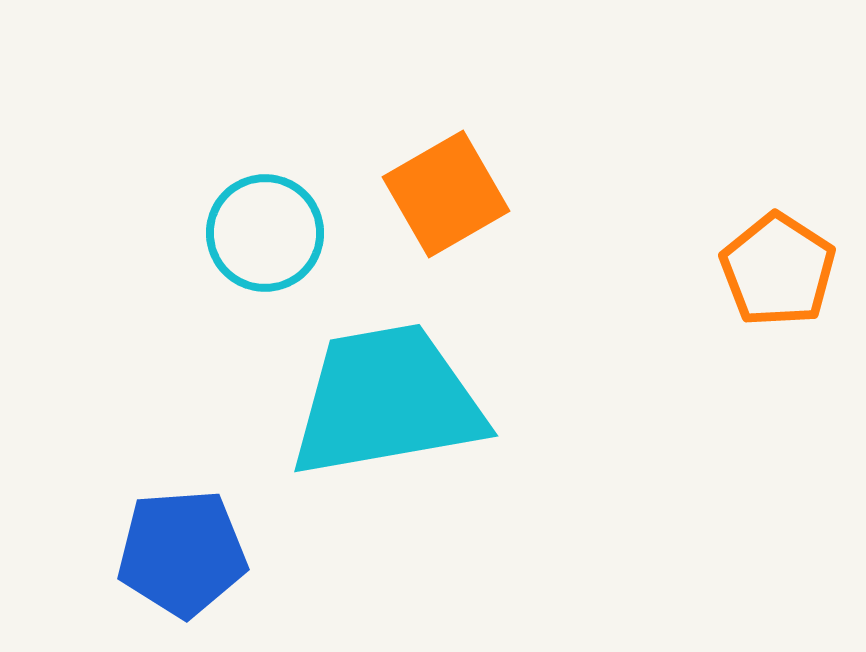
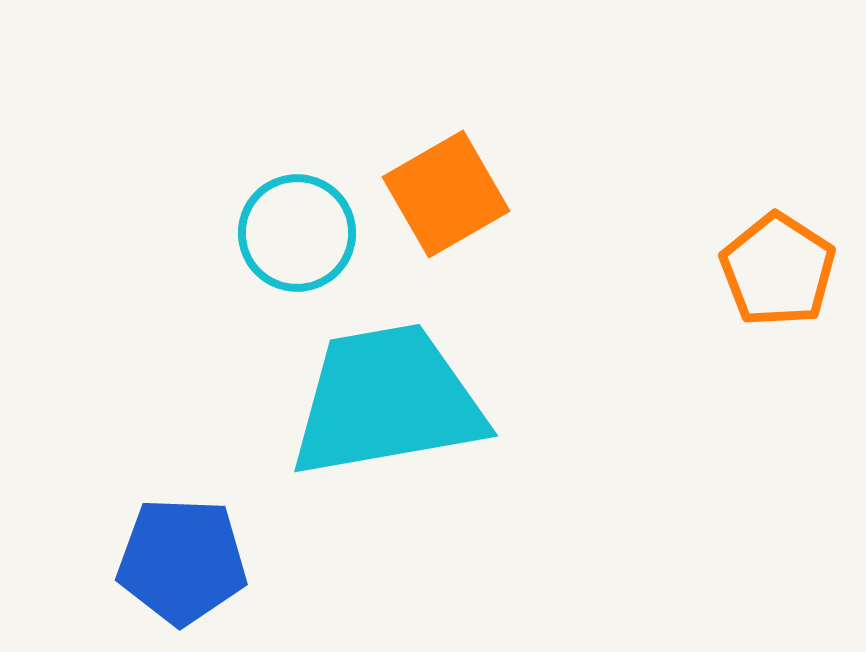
cyan circle: moved 32 px right
blue pentagon: moved 8 px down; rotated 6 degrees clockwise
